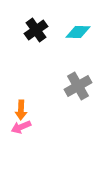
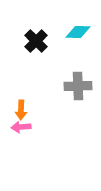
black cross: moved 11 px down; rotated 10 degrees counterclockwise
gray cross: rotated 28 degrees clockwise
pink arrow: rotated 18 degrees clockwise
